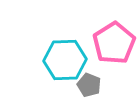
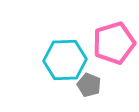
pink pentagon: rotated 15 degrees clockwise
